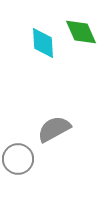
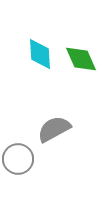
green diamond: moved 27 px down
cyan diamond: moved 3 px left, 11 px down
